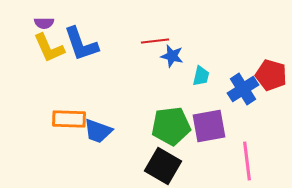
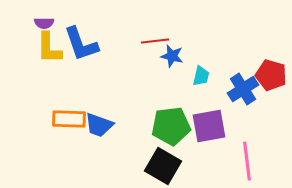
yellow L-shape: rotated 24 degrees clockwise
blue trapezoid: moved 1 px right, 6 px up
